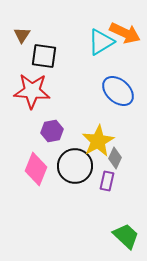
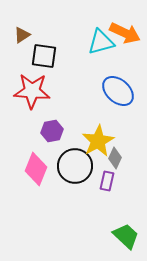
brown triangle: rotated 24 degrees clockwise
cyan triangle: rotated 16 degrees clockwise
